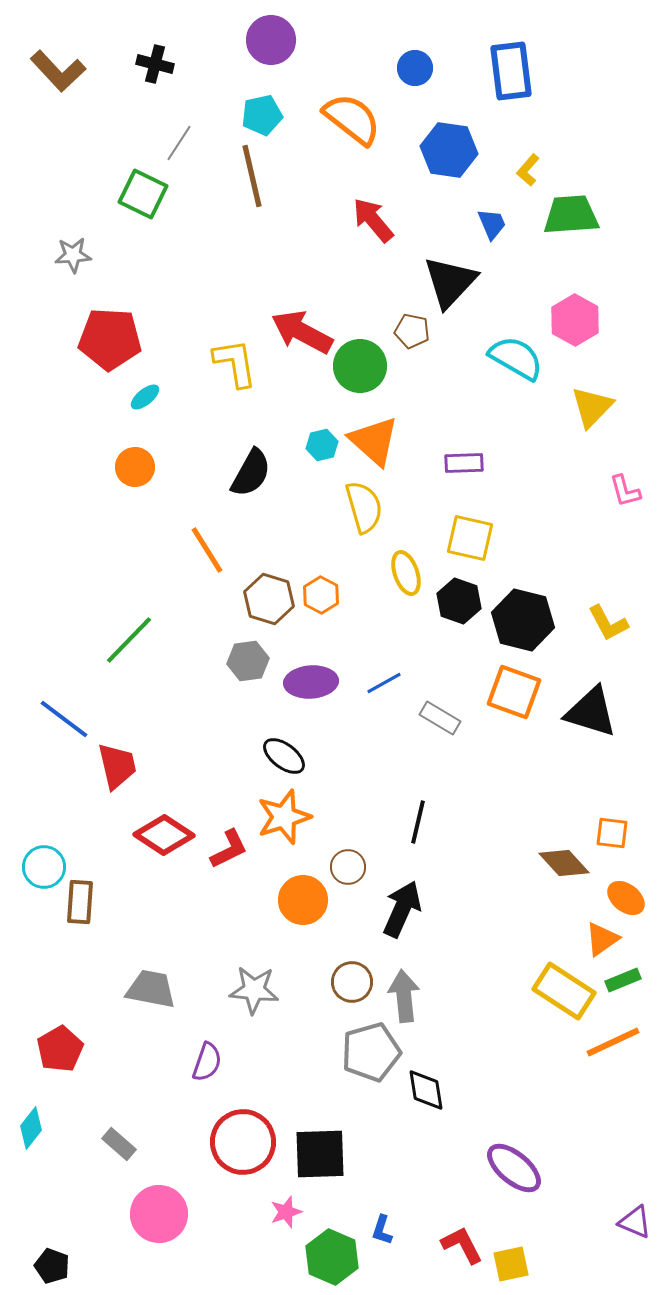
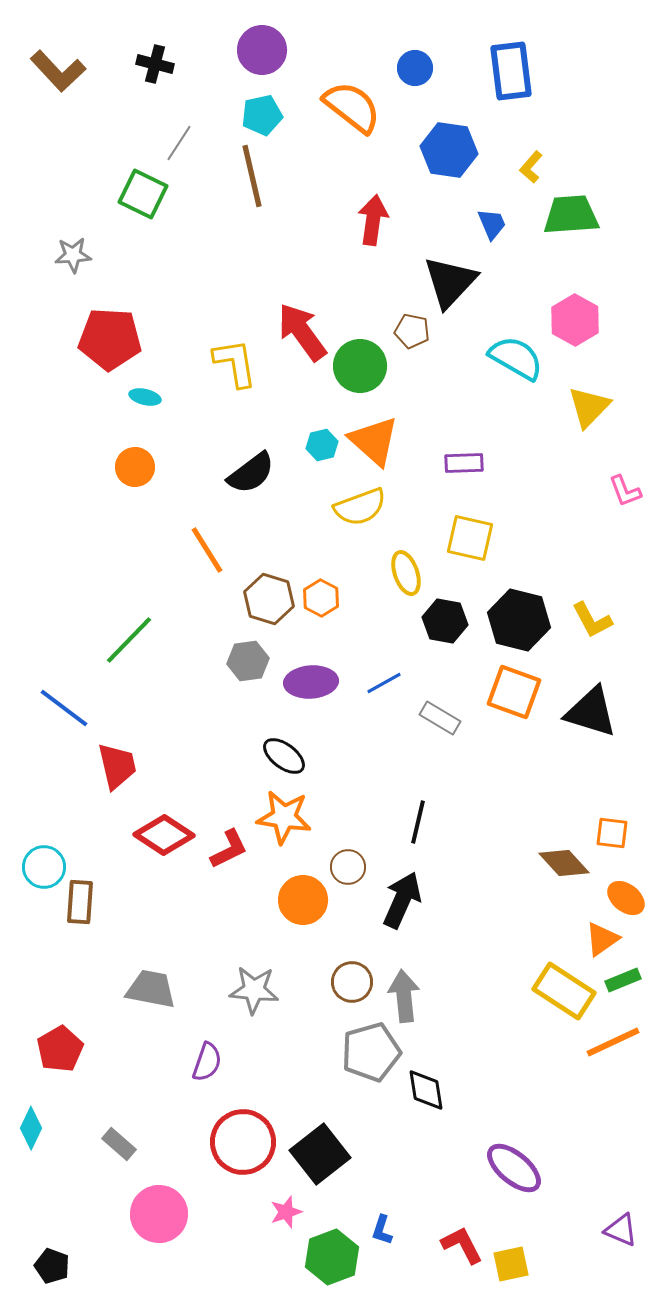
purple circle at (271, 40): moved 9 px left, 10 px down
orange semicircle at (352, 119): moved 12 px up
yellow L-shape at (528, 170): moved 3 px right, 3 px up
red arrow at (373, 220): rotated 48 degrees clockwise
red arrow at (302, 332): rotated 26 degrees clockwise
cyan ellipse at (145, 397): rotated 52 degrees clockwise
yellow triangle at (592, 407): moved 3 px left
black semicircle at (251, 473): rotated 24 degrees clockwise
pink L-shape at (625, 491): rotated 6 degrees counterclockwise
yellow semicircle at (364, 507): moved 4 px left; rotated 86 degrees clockwise
orange hexagon at (321, 595): moved 3 px down
black hexagon at (459, 601): moved 14 px left, 20 px down; rotated 9 degrees counterclockwise
black hexagon at (523, 620): moved 4 px left
yellow L-shape at (608, 623): moved 16 px left, 3 px up
blue line at (64, 719): moved 11 px up
orange star at (284, 817): rotated 26 degrees clockwise
black arrow at (402, 909): moved 9 px up
cyan diamond at (31, 1128): rotated 12 degrees counterclockwise
black square at (320, 1154): rotated 36 degrees counterclockwise
purple triangle at (635, 1222): moved 14 px left, 8 px down
green hexagon at (332, 1257): rotated 16 degrees clockwise
